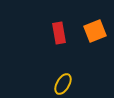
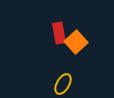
orange square: moved 19 px left, 11 px down; rotated 20 degrees counterclockwise
